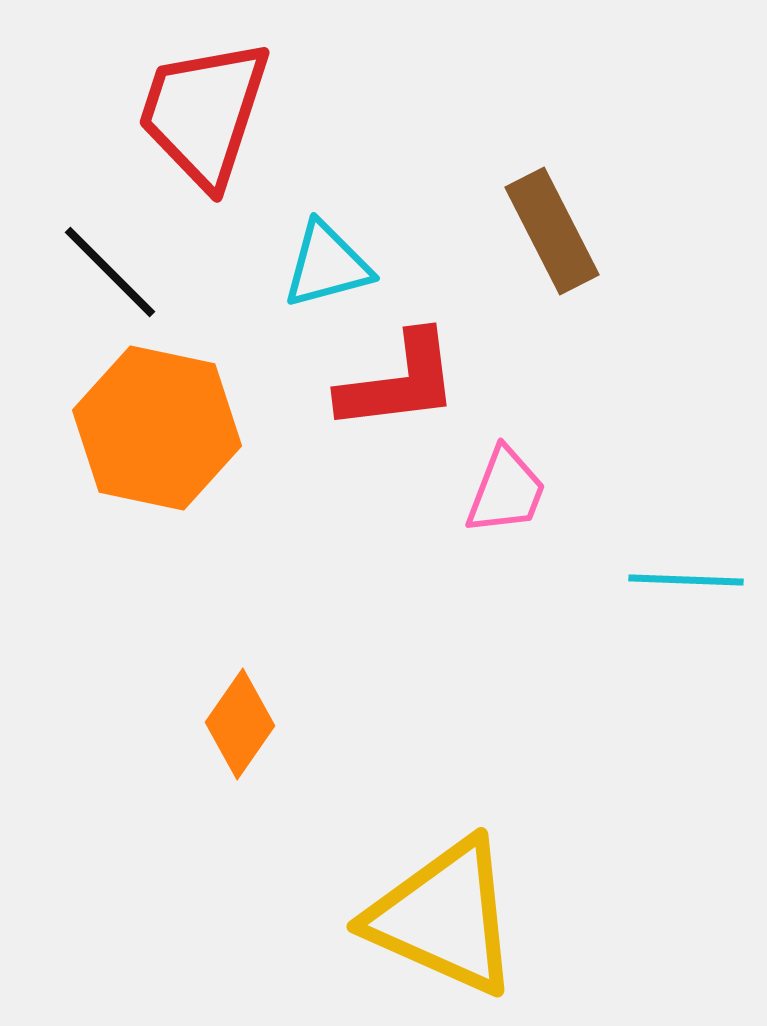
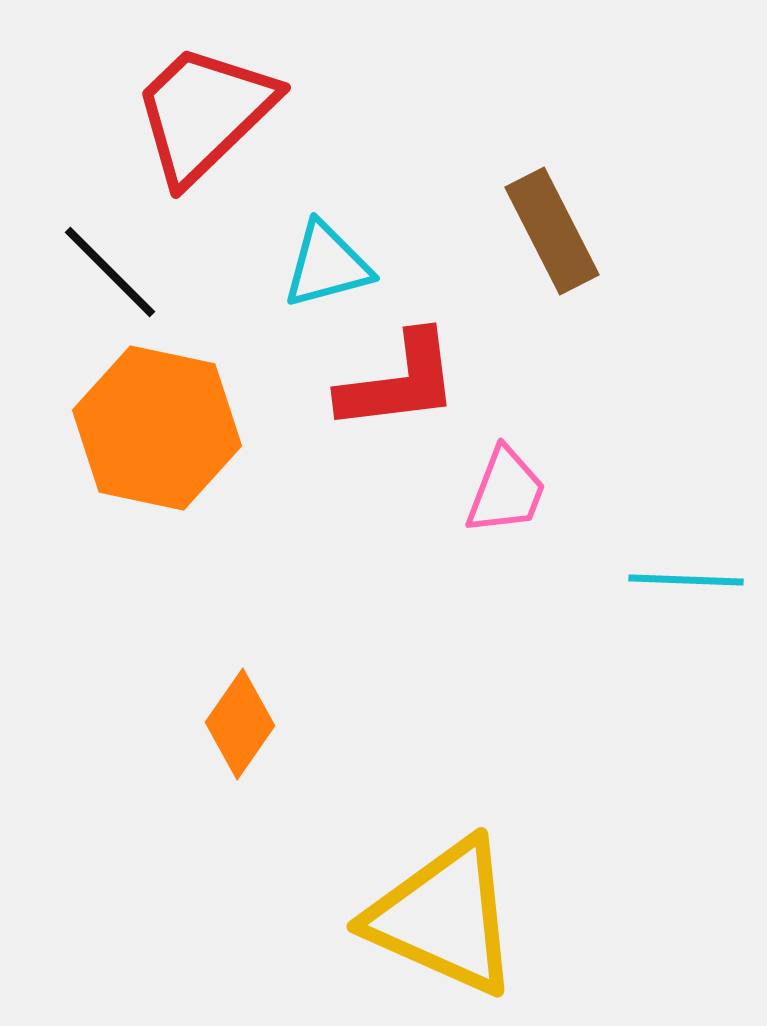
red trapezoid: rotated 28 degrees clockwise
